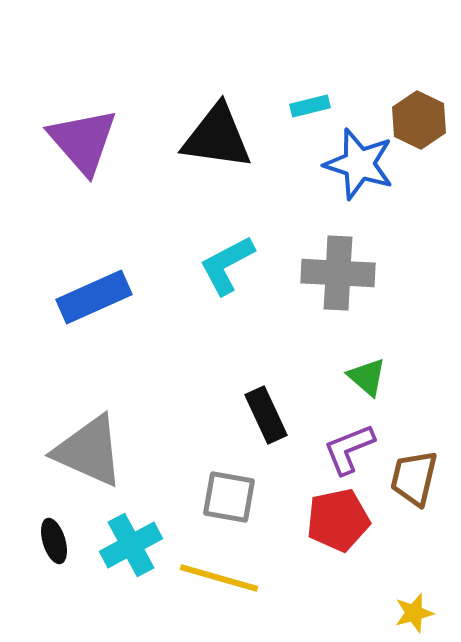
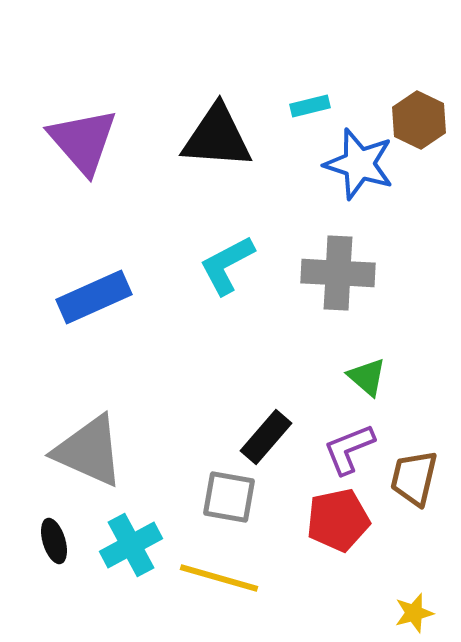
black triangle: rotated 4 degrees counterclockwise
black rectangle: moved 22 px down; rotated 66 degrees clockwise
